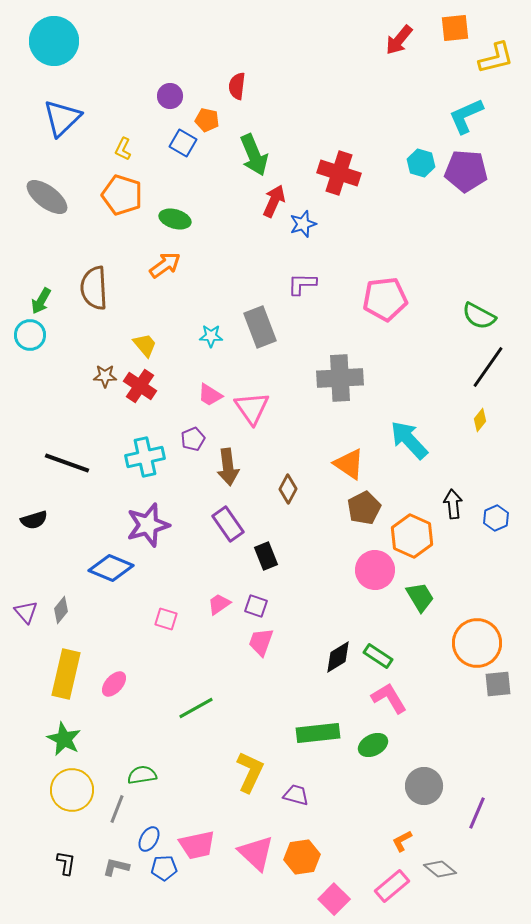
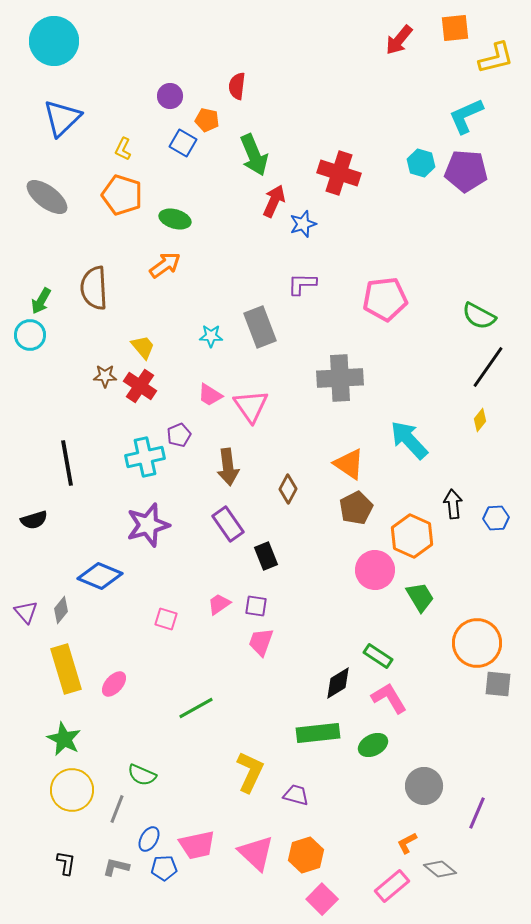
yellow trapezoid at (145, 345): moved 2 px left, 2 px down
pink triangle at (252, 408): moved 1 px left, 2 px up
purple pentagon at (193, 439): moved 14 px left, 4 px up
black line at (67, 463): rotated 60 degrees clockwise
brown pentagon at (364, 508): moved 8 px left
blue hexagon at (496, 518): rotated 20 degrees clockwise
blue diamond at (111, 568): moved 11 px left, 8 px down
purple square at (256, 606): rotated 10 degrees counterclockwise
black diamond at (338, 657): moved 26 px down
yellow rectangle at (66, 674): moved 5 px up; rotated 30 degrees counterclockwise
gray square at (498, 684): rotated 12 degrees clockwise
green semicircle at (142, 775): rotated 148 degrees counterclockwise
orange L-shape at (402, 841): moved 5 px right, 2 px down
orange hexagon at (302, 857): moved 4 px right, 2 px up; rotated 8 degrees counterclockwise
pink square at (334, 899): moved 12 px left
